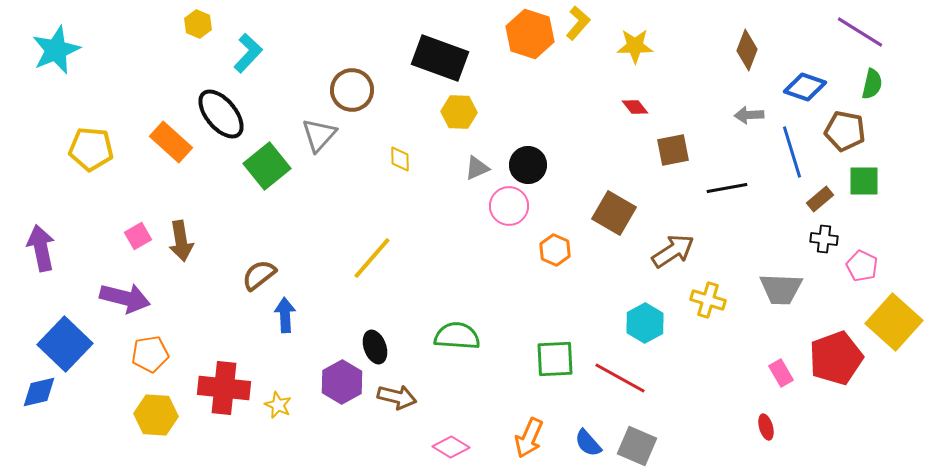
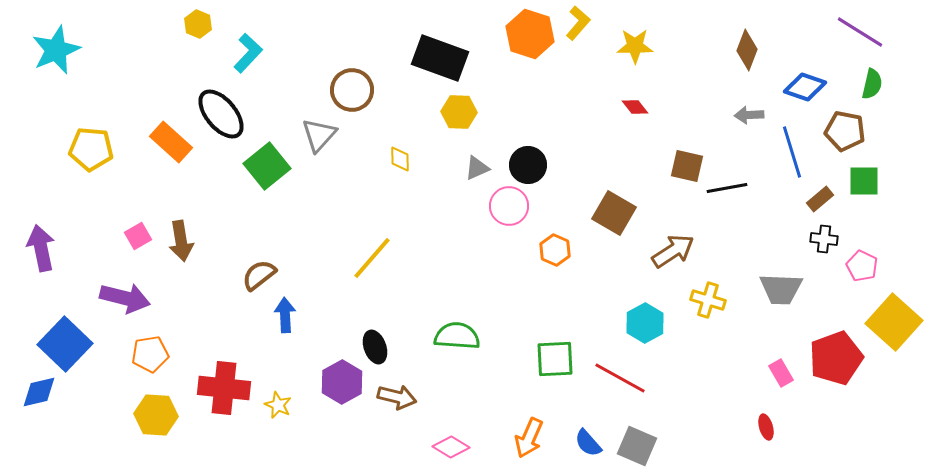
brown square at (673, 150): moved 14 px right, 16 px down; rotated 24 degrees clockwise
